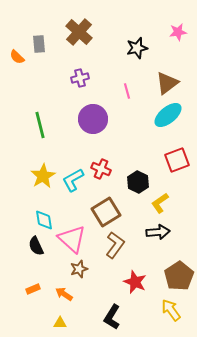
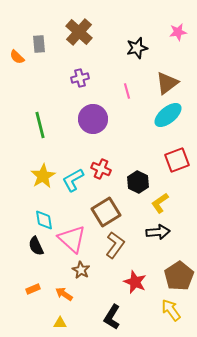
brown star: moved 2 px right, 1 px down; rotated 24 degrees counterclockwise
